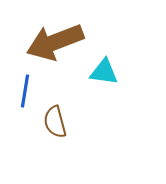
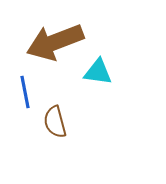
cyan triangle: moved 6 px left
blue line: moved 1 px down; rotated 20 degrees counterclockwise
